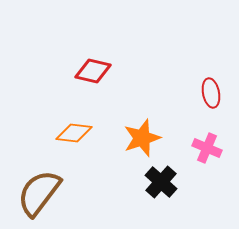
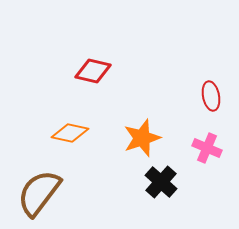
red ellipse: moved 3 px down
orange diamond: moved 4 px left; rotated 6 degrees clockwise
